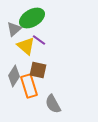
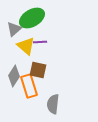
purple line: moved 1 px right, 2 px down; rotated 40 degrees counterclockwise
gray semicircle: rotated 36 degrees clockwise
